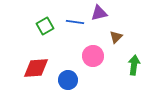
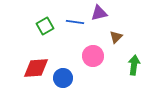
blue circle: moved 5 px left, 2 px up
